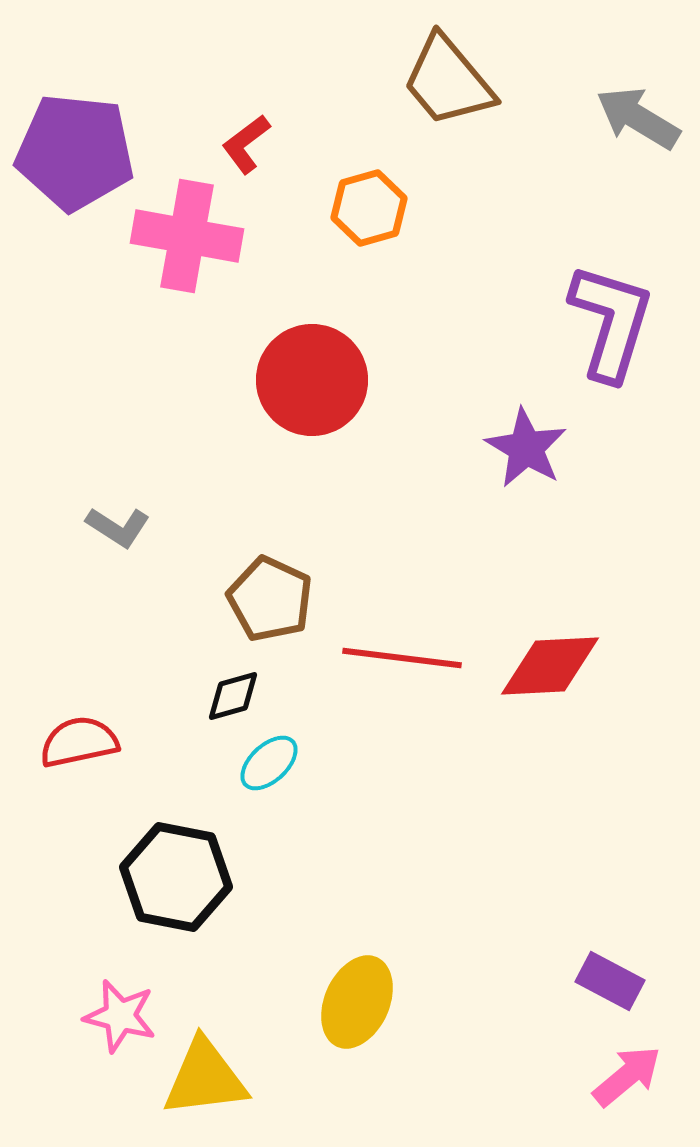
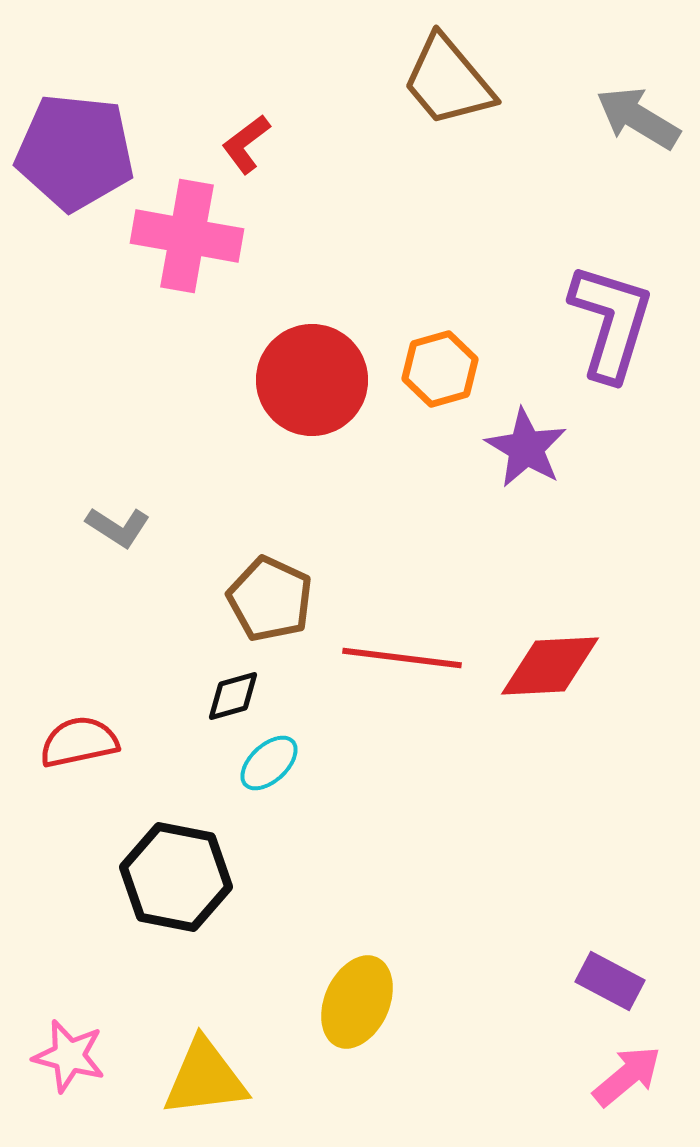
orange hexagon: moved 71 px right, 161 px down
pink star: moved 51 px left, 40 px down
